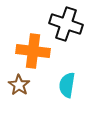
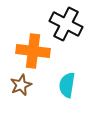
black cross: rotated 8 degrees clockwise
brown star: moved 2 px right; rotated 15 degrees clockwise
